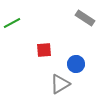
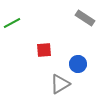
blue circle: moved 2 px right
